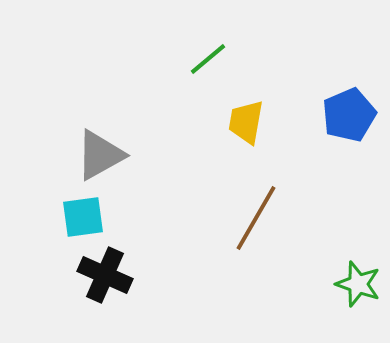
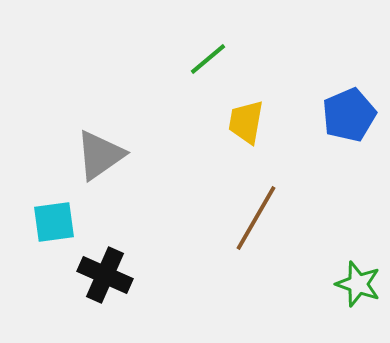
gray triangle: rotated 6 degrees counterclockwise
cyan square: moved 29 px left, 5 px down
